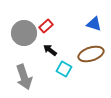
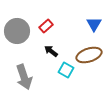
blue triangle: rotated 42 degrees clockwise
gray circle: moved 7 px left, 2 px up
black arrow: moved 1 px right, 1 px down
brown ellipse: moved 2 px left, 1 px down
cyan square: moved 2 px right, 1 px down
